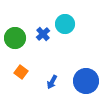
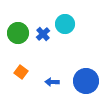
green circle: moved 3 px right, 5 px up
blue arrow: rotated 64 degrees clockwise
